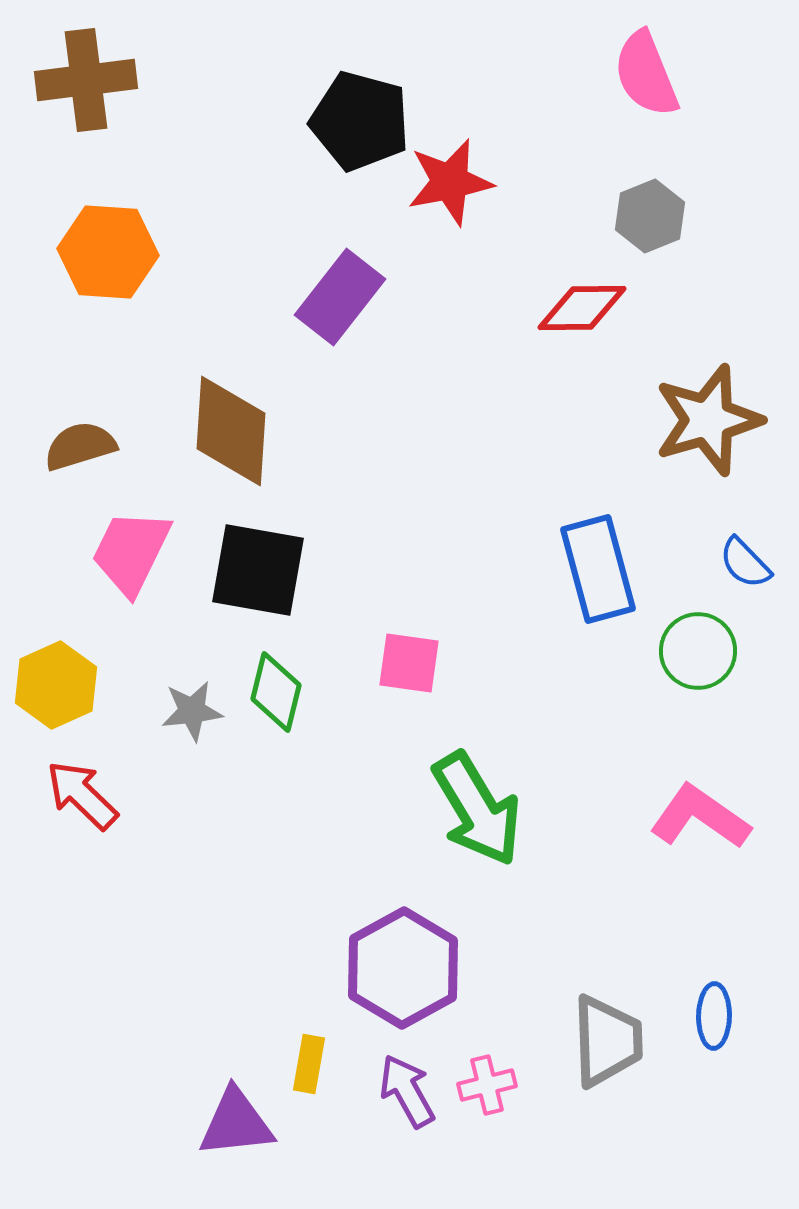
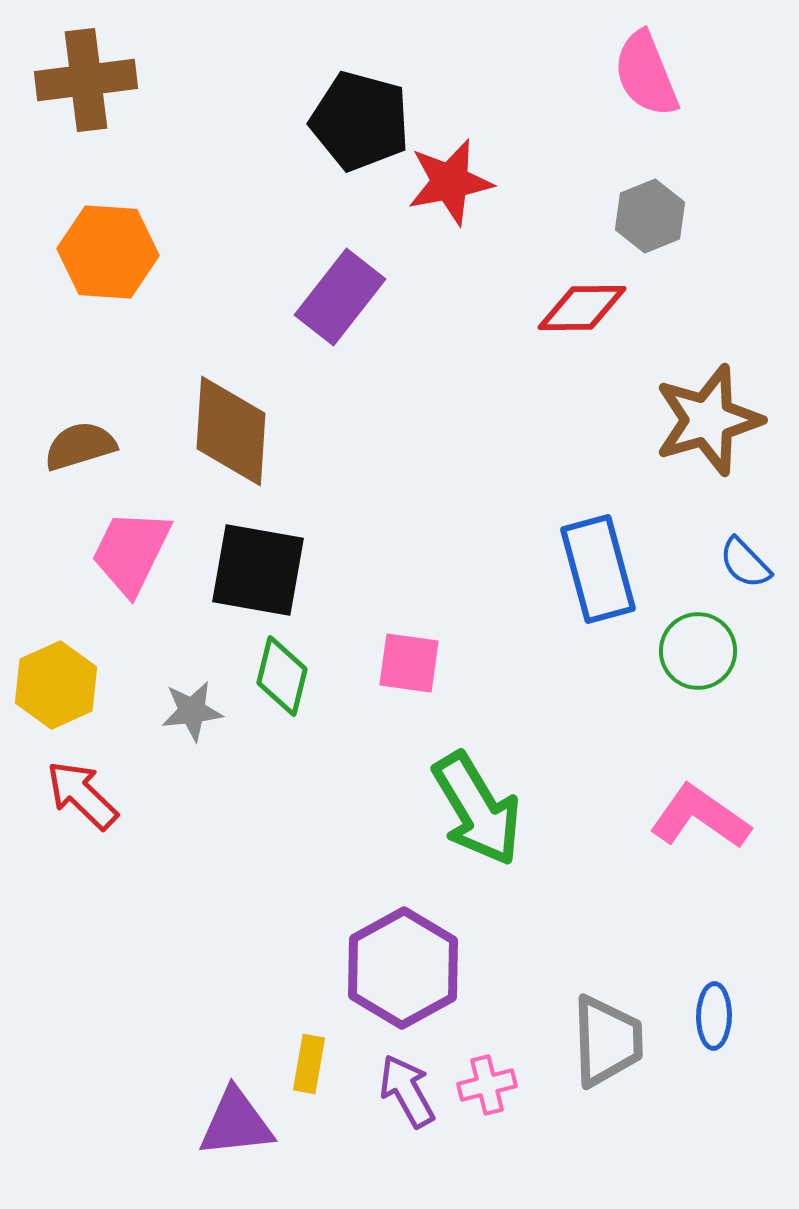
green diamond: moved 6 px right, 16 px up
